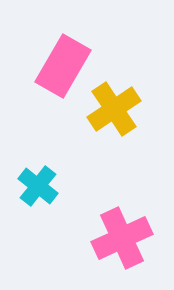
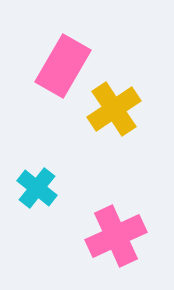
cyan cross: moved 1 px left, 2 px down
pink cross: moved 6 px left, 2 px up
